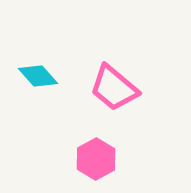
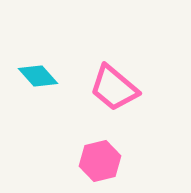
pink hexagon: moved 4 px right, 2 px down; rotated 15 degrees clockwise
